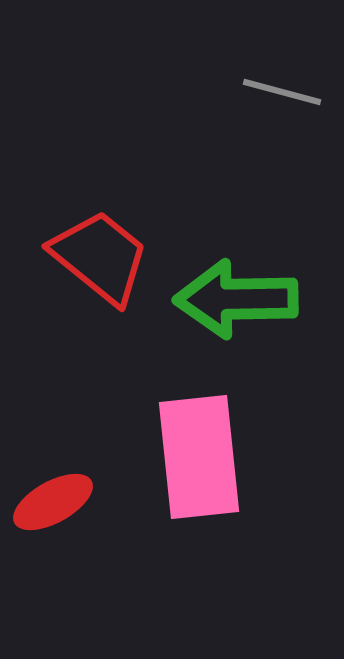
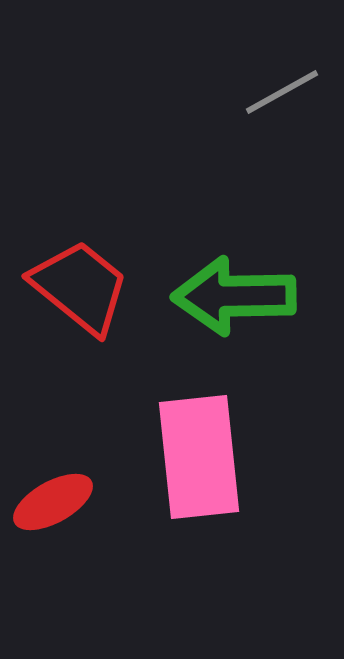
gray line: rotated 44 degrees counterclockwise
red trapezoid: moved 20 px left, 30 px down
green arrow: moved 2 px left, 3 px up
